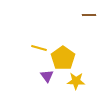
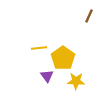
brown line: moved 1 px down; rotated 64 degrees counterclockwise
yellow line: rotated 21 degrees counterclockwise
